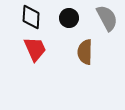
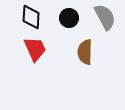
gray semicircle: moved 2 px left, 1 px up
